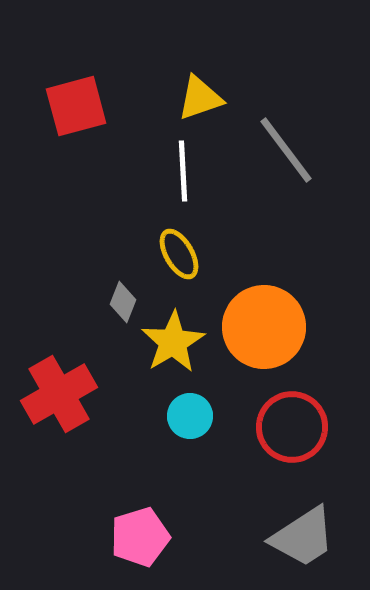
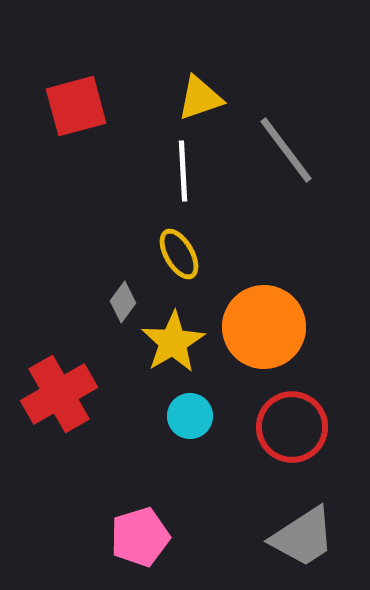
gray diamond: rotated 15 degrees clockwise
